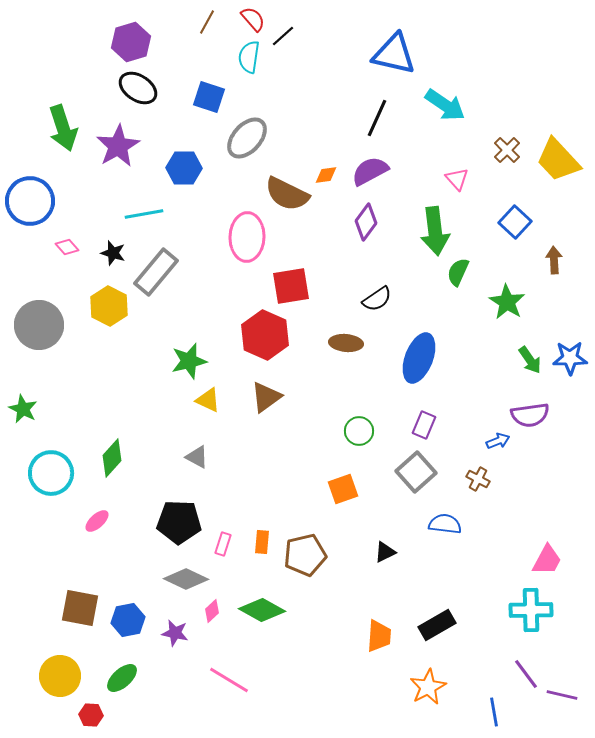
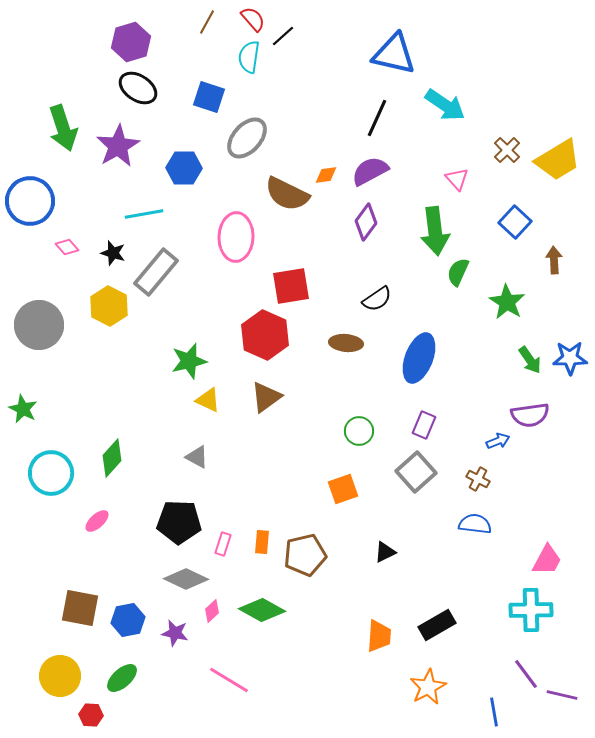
yellow trapezoid at (558, 160): rotated 78 degrees counterclockwise
pink ellipse at (247, 237): moved 11 px left
blue semicircle at (445, 524): moved 30 px right
